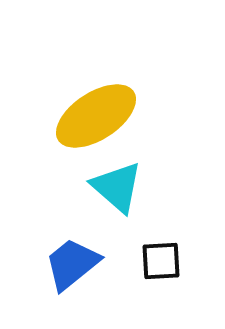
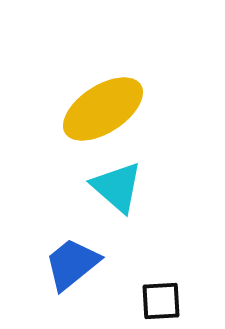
yellow ellipse: moved 7 px right, 7 px up
black square: moved 40 px down
